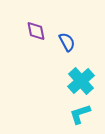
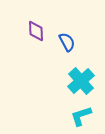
purple diamond: rotated 10 degrees clockwise
cyan L-shape: moved 1 px right, 2 px down
